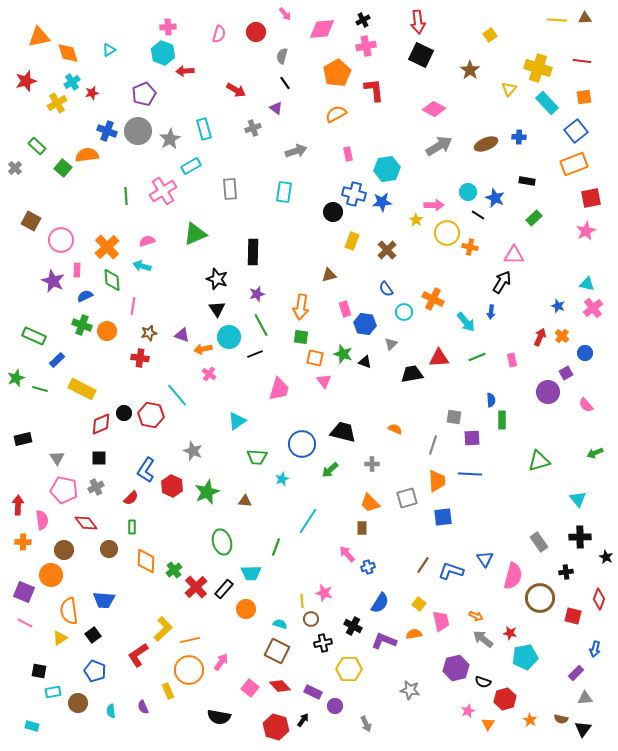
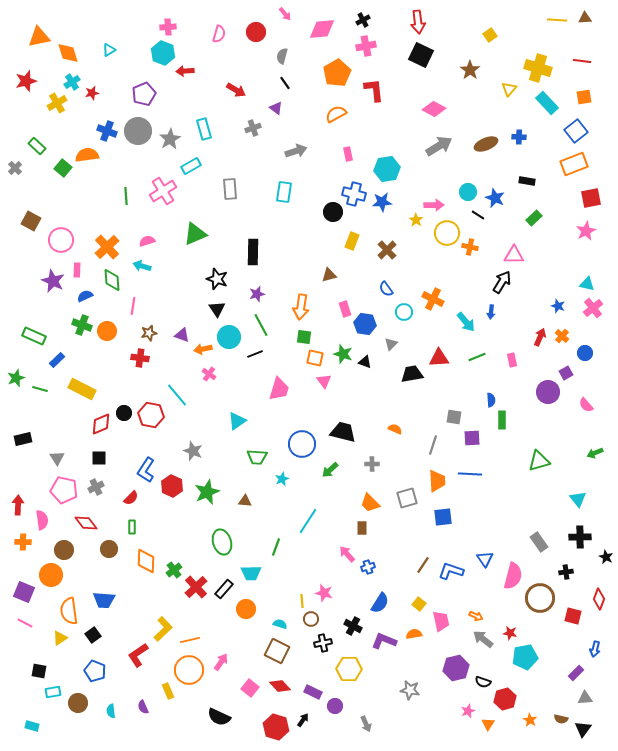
green square at (301, 337): moved 3 px right
black semicircle at (219, 717): rotated 15 degrees clockwise
